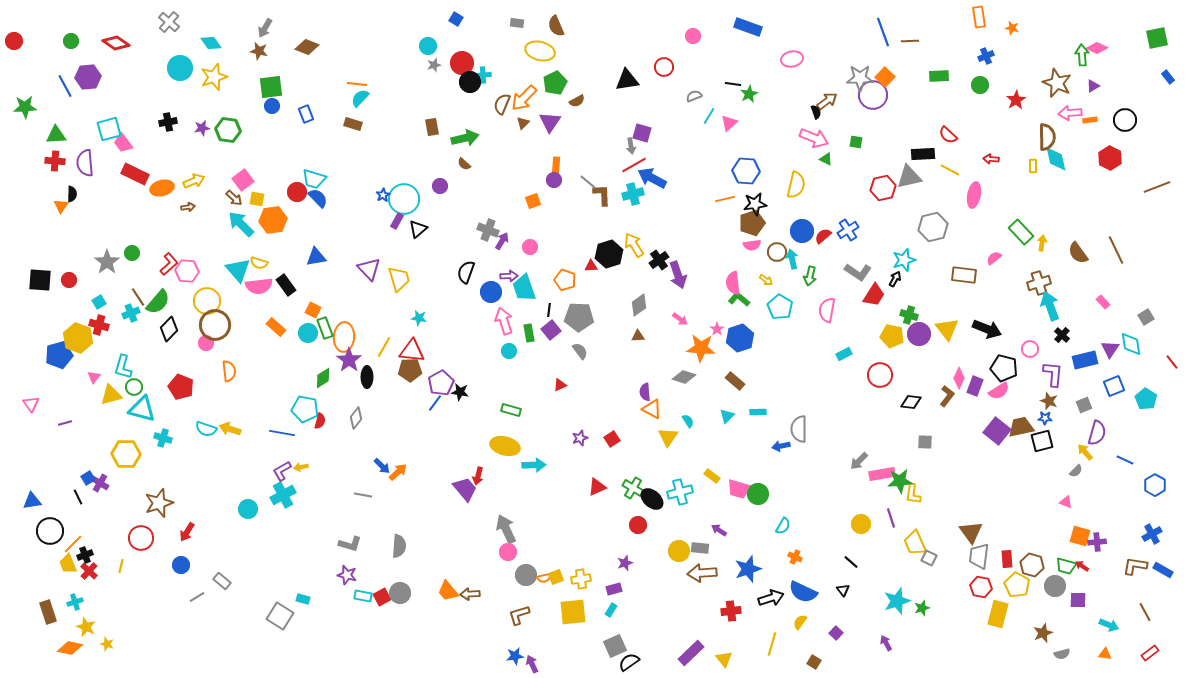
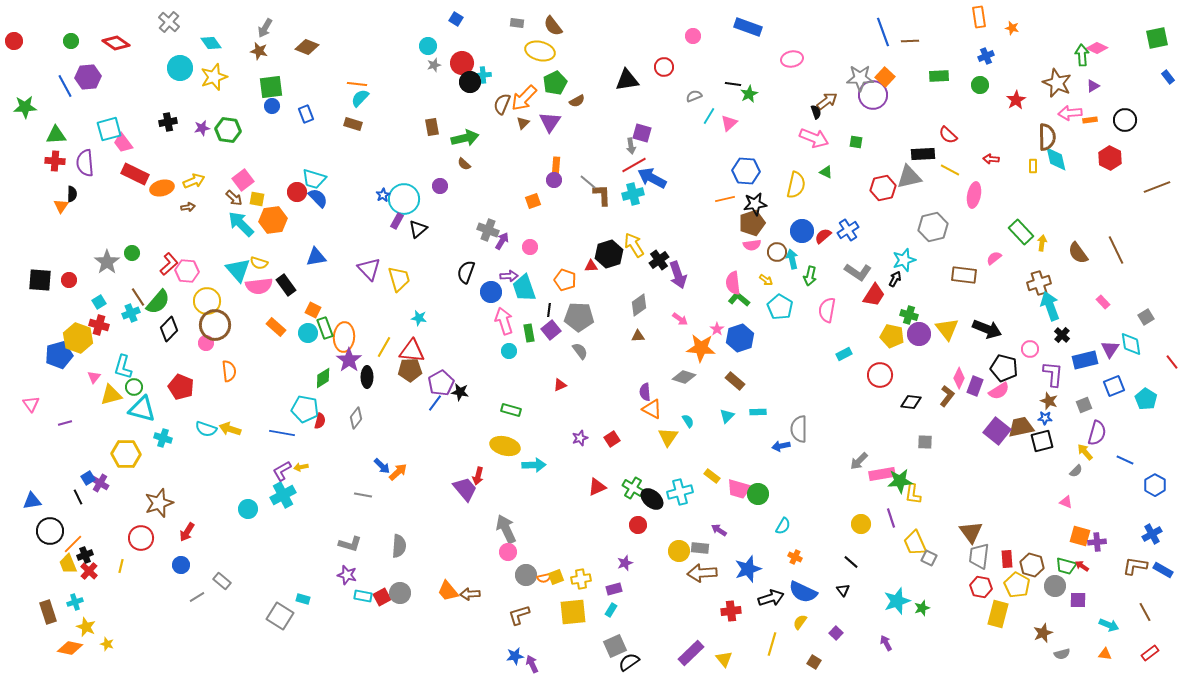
brown semicircle at (556, 26): moved 3 px left; rotated 15 degrees counterclockwise
green triangle at (826, 159): moved 13 px down
